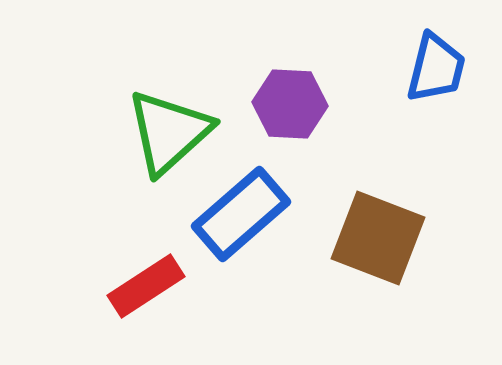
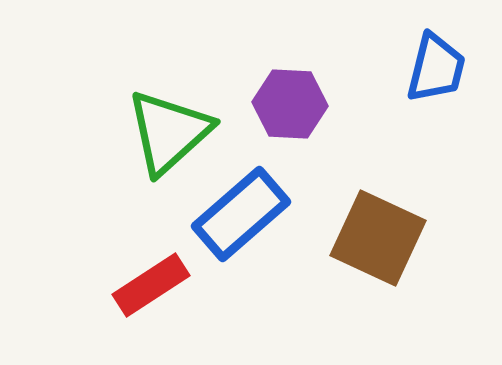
brown square: rotated 4 degrees clockwise
red rectangle: moved 5 px right, 1 px up
